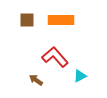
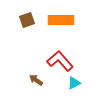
brown square: rotated 21 degrees counterclockwise
red L-shape: moved 5 px right, 4 px down
cyan triangle: moved 6 px left, 7 px down
